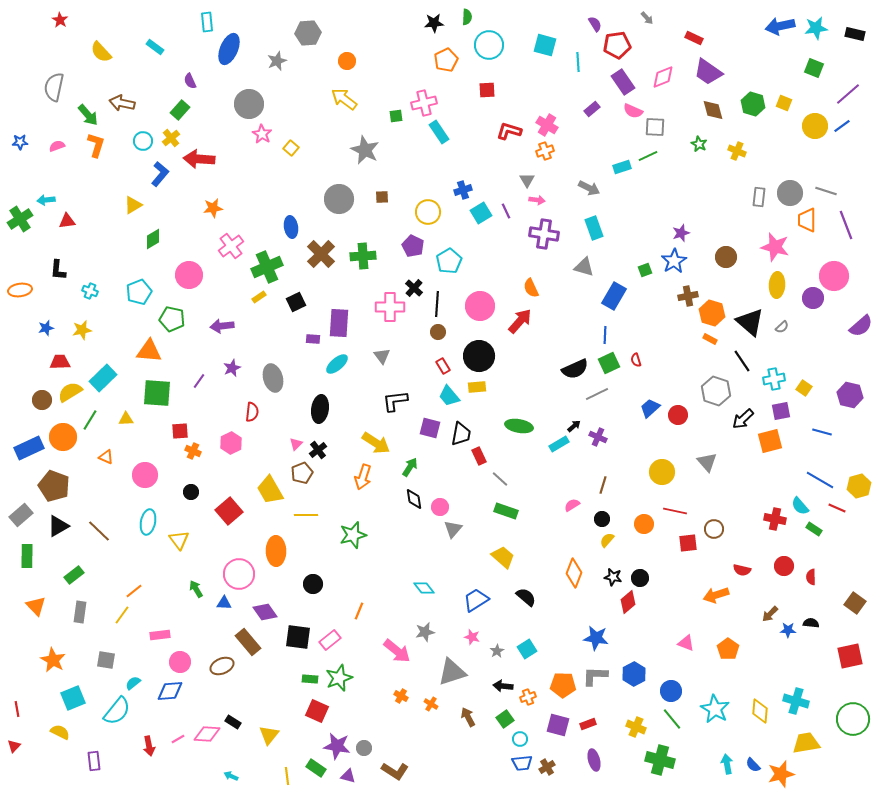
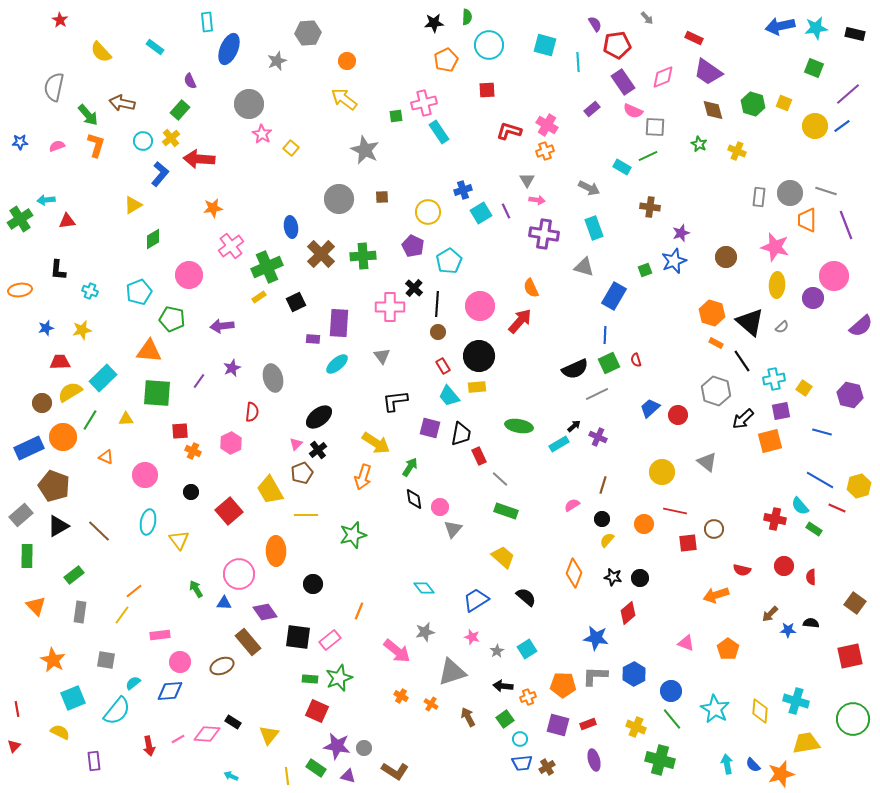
cyan rectangle at (622, 167): rotated 48 degrees clockwise
blue star at (674, 261): rotated 10 degrees clockwise
brown cross at (688, 296): moved 38 px left, 89 px up; rotated 18 degrees clockwise
orange rectangle at (710, 339): moved 6 px right, 4 px down
brown circle at (42, 400): moved 3 px down
black ellipse at (320, 409): moved 1 px left, 8 px down; rotated 44 degrees clockwise
gray triangle at (707, 462): rotated 10 degrees counterclockwise
red diamond at (628, 602): moved 11 px down
